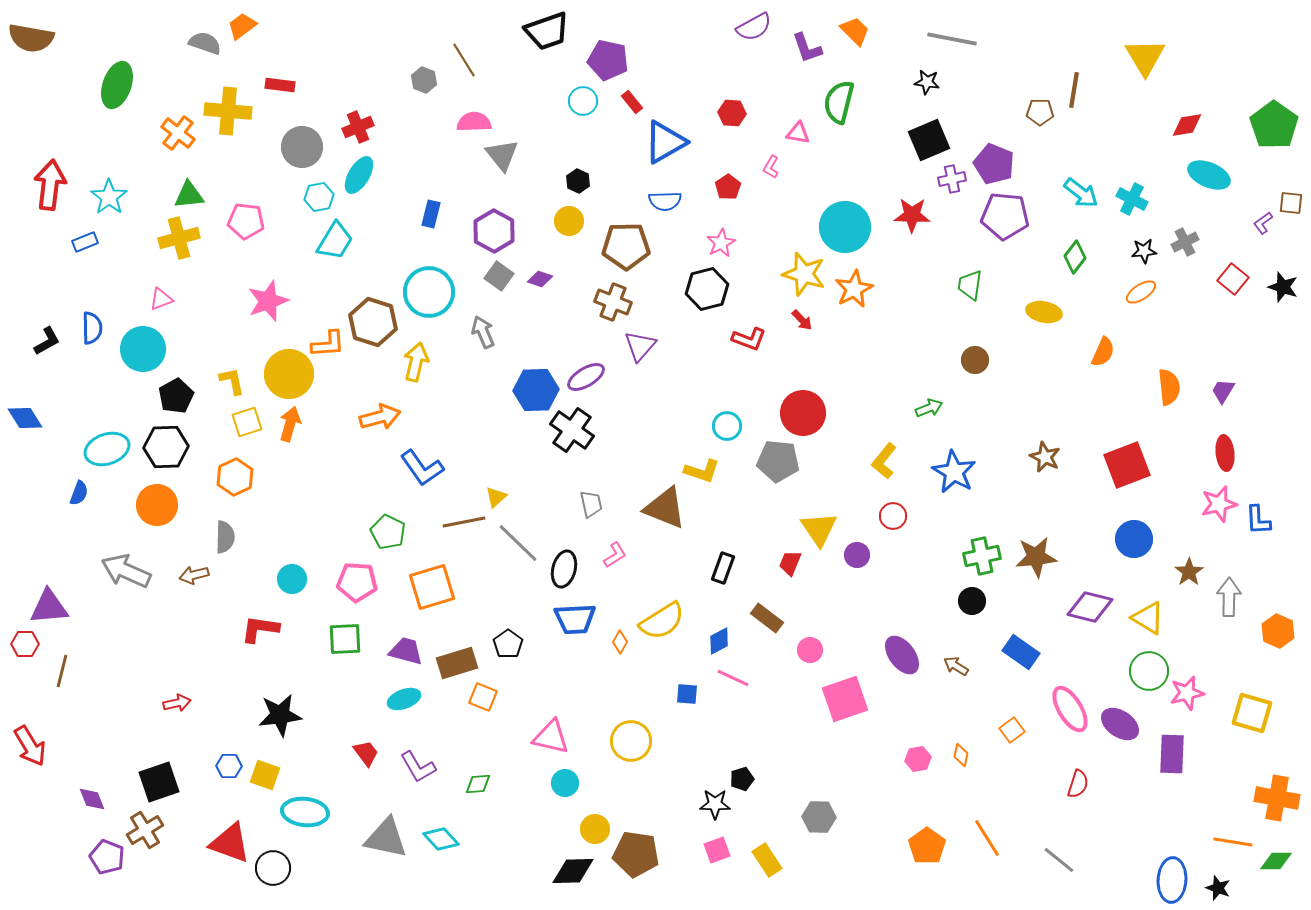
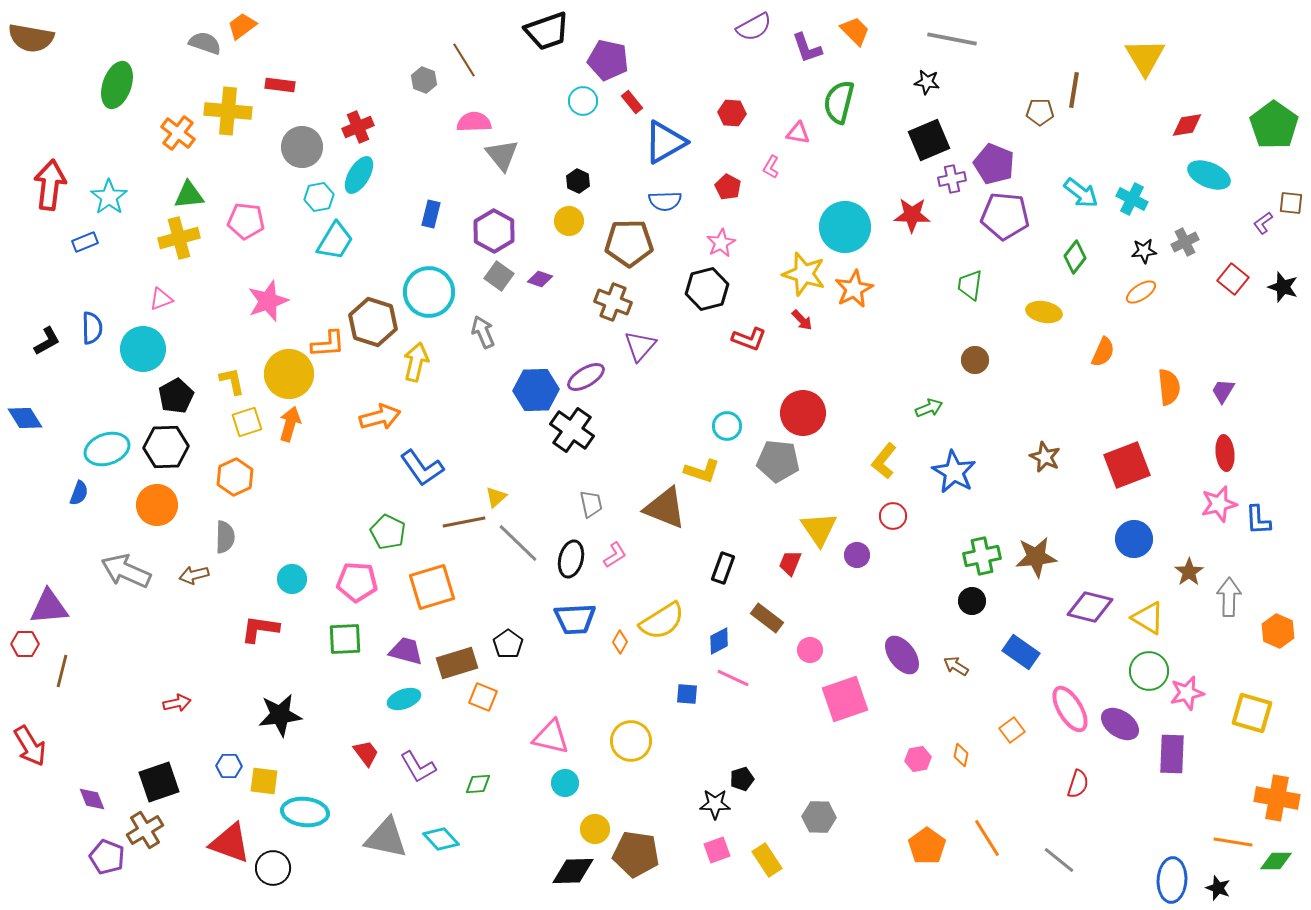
red pentagon at (728, 187): rotated 10 degrees counterclockwise
brown pentagon at (626, 246): moved 3 px right, 3 px up
black ellipse at (564, 569): moved 7 px right, 10 px up
yellow square at (265, 775): moved 1 px left, 6 px down; rotated 12 degrees counterclockwise
